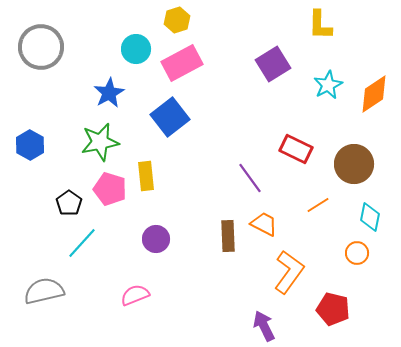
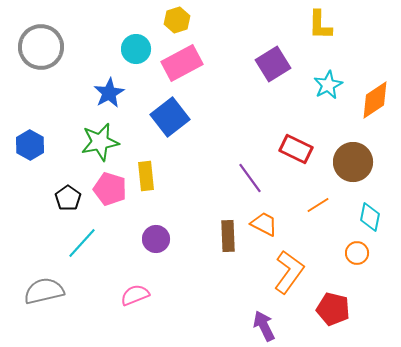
orange diamond: moved 1 px right, 6 px down
brown circle: moved 1 px left, 2 px up
black pentagon: moved 1 px left, 5 px up
